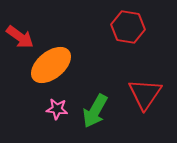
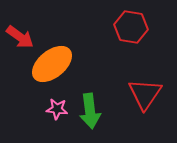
red hexagon: moved 3 px right
orange ellipse: moved 1 px right, 1 px up
green arrow: moved 5 px left; rotated 36 degrees counterclockwise
